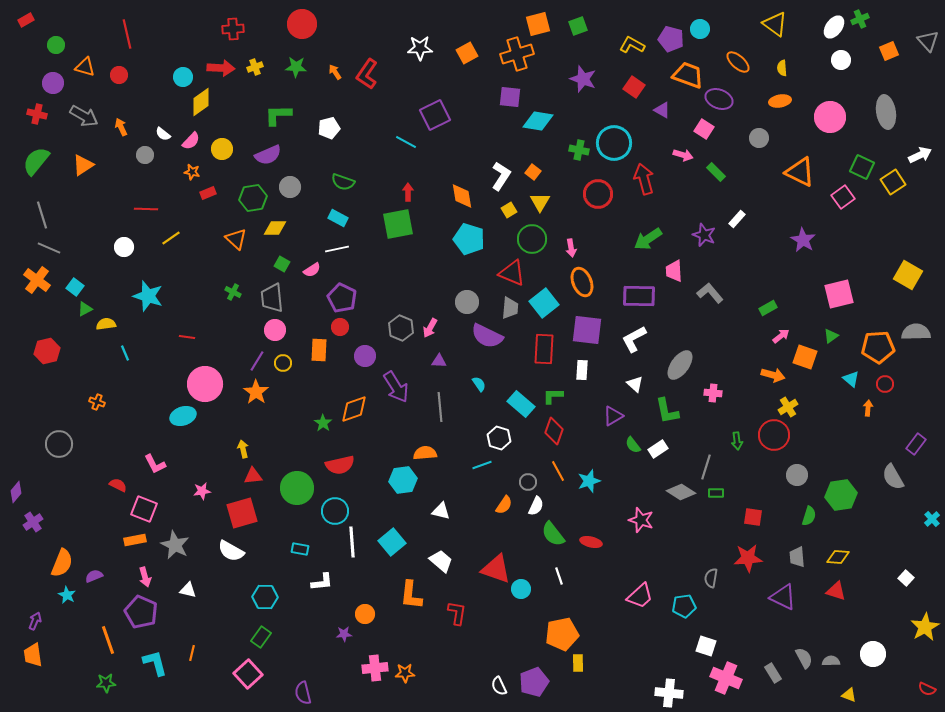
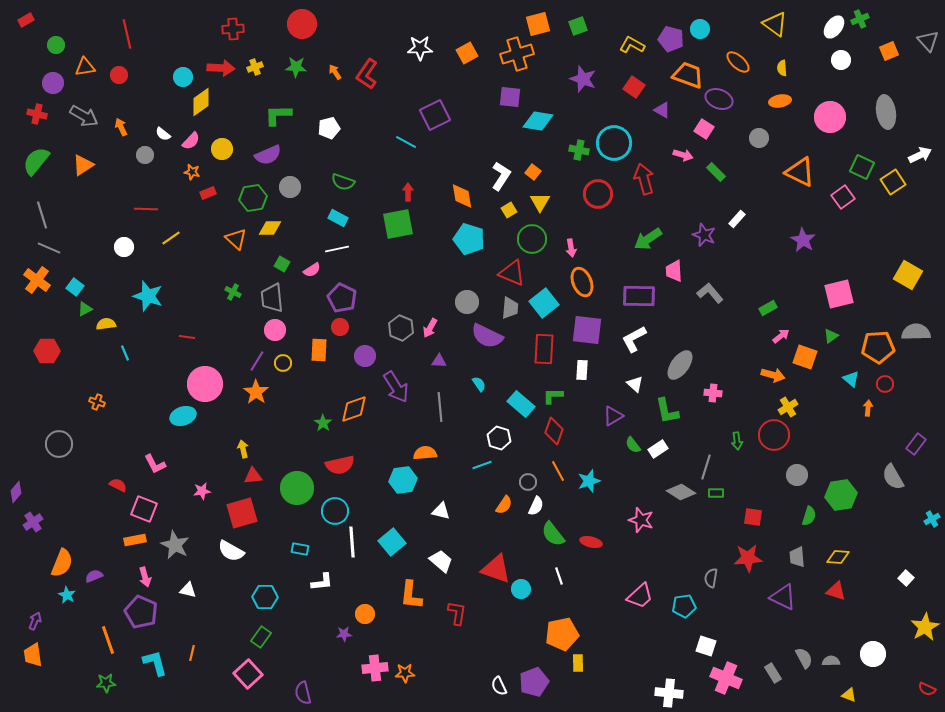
orange triangle at (85, 67): rotated 25 degrees counterclockwise
yellow diamond at (275, 228): moved 5 px left
red hexagon at (47, 351): rotated 15 degrees clockwise
cyan cross at (932, 519): rotated 14 degrees clockwise
